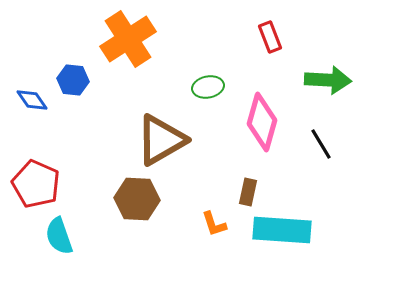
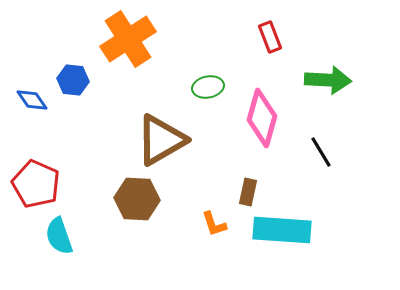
pink diamond: moved 4 px up
black line: moved 8 px down
